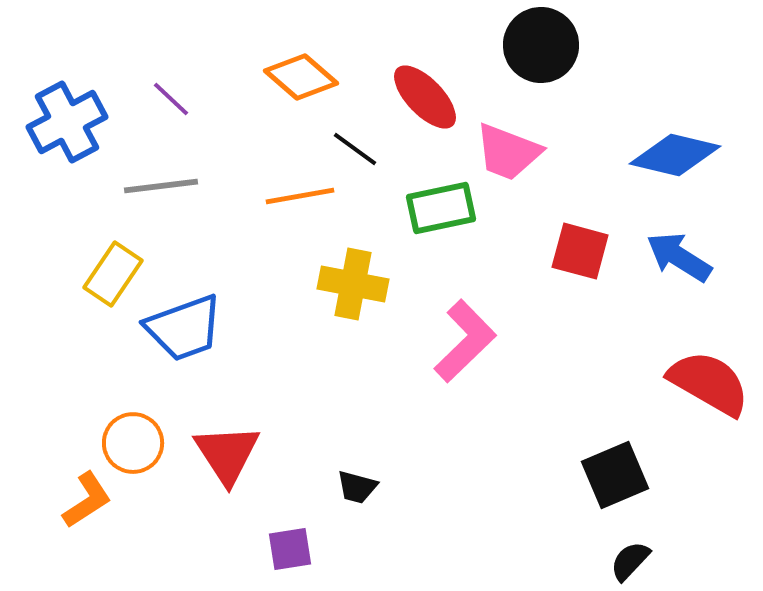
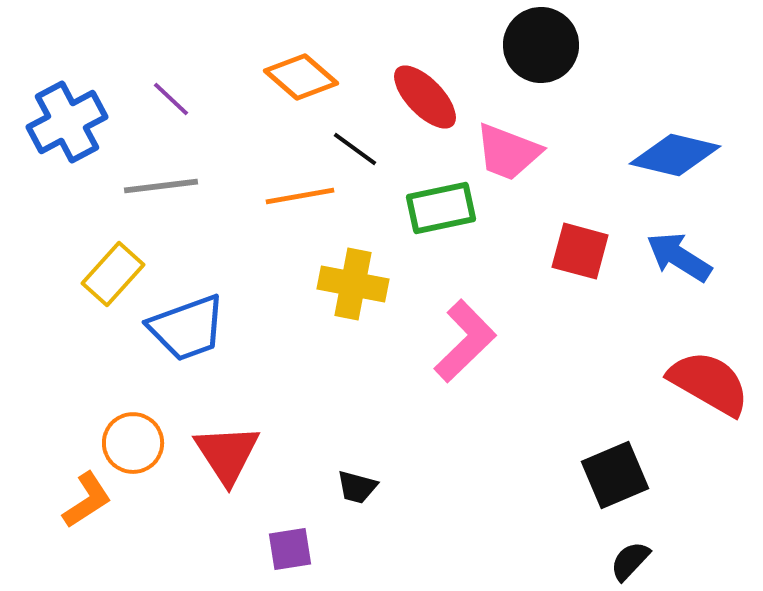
yellow rectangle: rotated 8 degrees clockwise
blue trapezoid: moved 3 px right
